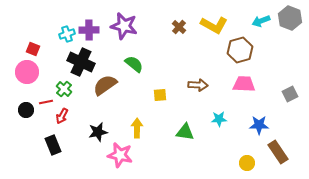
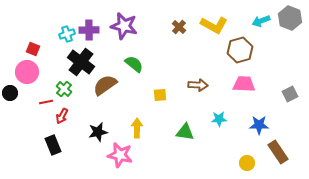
black cross: rotated 12 degrees clockwise
black circle: moved 16 px left, 17 px up
